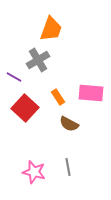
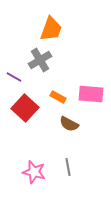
gray cross: moved 2 px right
pink rectangle: moved 1 px down
orange rectangle: rotated 28 degrees counterclockwise
